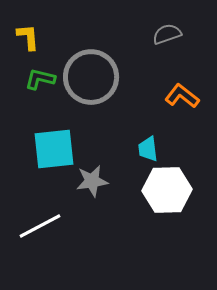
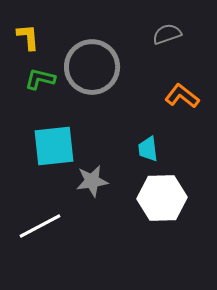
gray circle: moved 1 px right, 10 px up
cyan square: moved 3 px up
white hexagon: moved 5 px left, 8 px down
